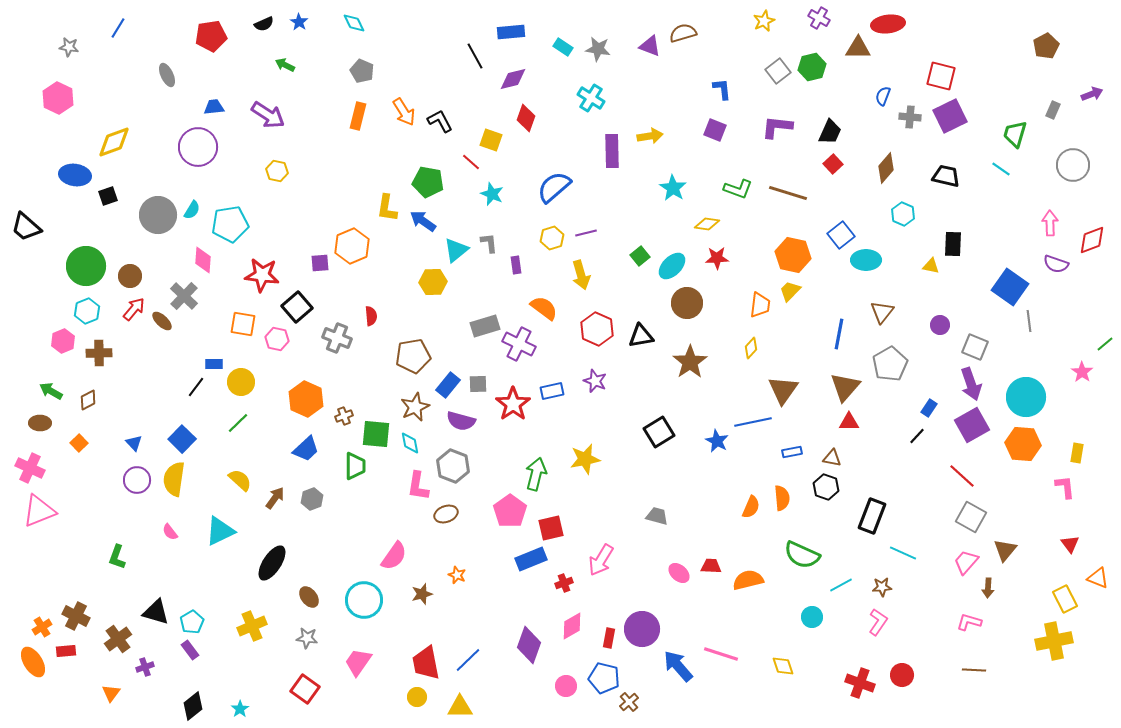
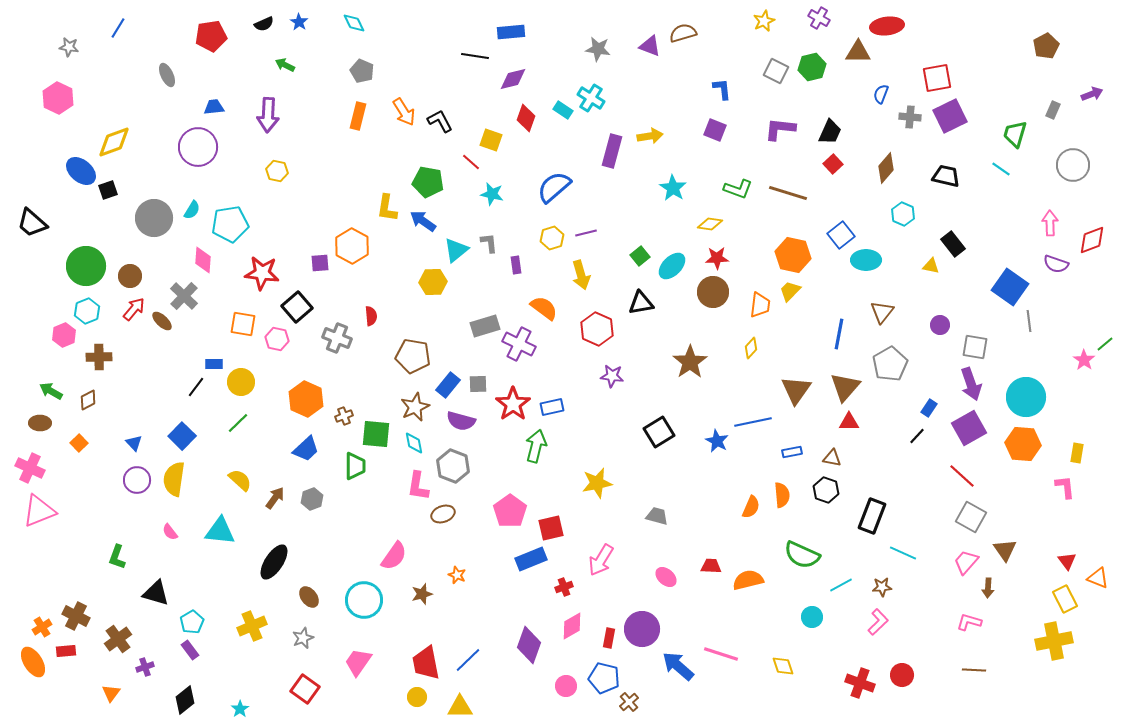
red ellipse at (888, 24): moved 1 px left, 2 px down
cyan rectangle at (563, 47): moved 63 px down
brown triangle at (858, 48): moved 4 px down
black line at (475, 56): rotated 52 degrees counterclockwise
gray square at (778, 71): moved 2 px left; rotated 25 degrees counterclockwise
red square at (941, 76): moved 4 px left, 2 px down; rotated 24 degrees counterclockwise
blue semicircle at (883, 96): moved 2 px left, 2 px up
purple arrow at (268, 115): rotated 60 degrees clockwise
purple L-shape at (777, 127): moved 3 px right, 2 px down
purple rectangle at (612, 151): rotated 16 degrees clockwise
blue ellipse at (75, 175): moved 6 px right, 4 px up; rotated 32 degrees clockwise
cyan star at (492, 194): rotated 10 degrees counterclockwise
black square at (108, 196): moved 6 px up
gray circle at (158, 215): moved 4 px left, 3 px down
yellow diamond at (707, 224): moved 3 px right
black trapezoid at (26, 227): moved 6 px right, 4 px up
black rectangle at (953, 244): rotated 40 degrees counterclockwise
orange hexagon at (352, 246): rotated 8 degrees counterclockwise
red star at (262, 275): moved 2 px up
brown circle at (687, 303): moved 26 px right, 11 px up
black triangle at (641, 336): moved 33 px up
pink hexagon at (63, 341): moved 1 px right, 6 px up
gray square at (975, 347): rotated 12 degrees counterclockwise
brown cross at (99, 353): moved 4 px down
brown pentagon at (413, 356): rotated 20 degrees clockwise
pink star at (1082, 372): moved 2 px right, 12 px up
purple star at (595, 381): moved 17 px right, 5 px up; rotated 15 degrees counterclockwise
brown triangle at (783, 390): moved 13 px right
blue rectangle at (552, 391): moved 16 px down
purple square at (972, 425): moved 3 px left, 3 px down
blue square at (182, 439): moved 3 px up
cyan diamond at (410, 443): moved 4 px right
yellow star at (585, 459): moved 12 px right, 24 px down
green arrow at (536, 474): moved 28 px up
black hexagon at (826, 487): moved 3 px down
orange semicircle at (782, 498): moved 3 px up
brown ellipse at (446, 514): moved 3 px left
cyan triangle at (220, 531): rotated 32 degrees clockwise
red triangle at (1070, 544): moved 3 px left, 17 px down
brown triangle at (1005, 550): rotated 15 degrees counterclockwise
black ellipse at (272, 563): moved 2 px right, 1 px up
pink ellipse at (679, 573): moved 13 px left, 4 px down
red cross at (564, 583): moved 4 px down
black triangle at (156, 612): moved 19 px up
pink L-shape at (878, 622): rotated 12 degrees clockwise
gray star at (307, 638): moved 4 px left; rotated 30 degrees counterclockwise
blue arrow at (678, 666): rotated 8 degrees counterclockwise
black diamond at (193, 706): moved 8 px left, 6 px up
